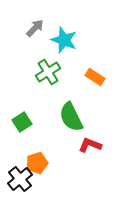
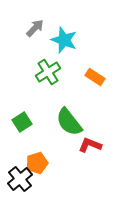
green semicircle: moved 2 px left, 5 px down; rotated 12 degrees counterclockwise
